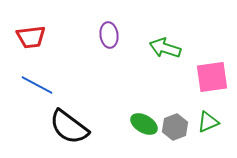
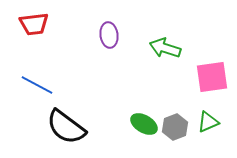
red trapezoid: moved 3 px right, 13 px up
black semicircle: moved 3 px left
